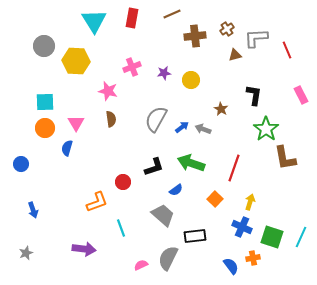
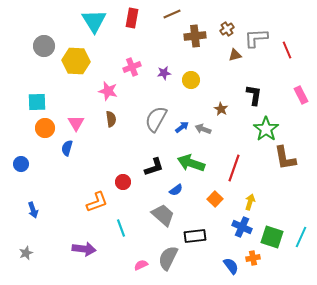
cyan square at (45, 102): moved 8 px left
